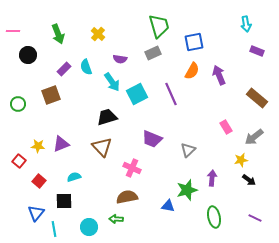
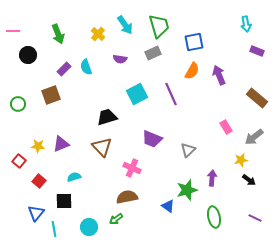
cyan arrow at (112, 82): moved 13 px right, 57 px up
blue triangle at (168, 206): rotated 24 degrees clockwise
green arrow at (116, 219): rotated 40 degrees counterclockwise
